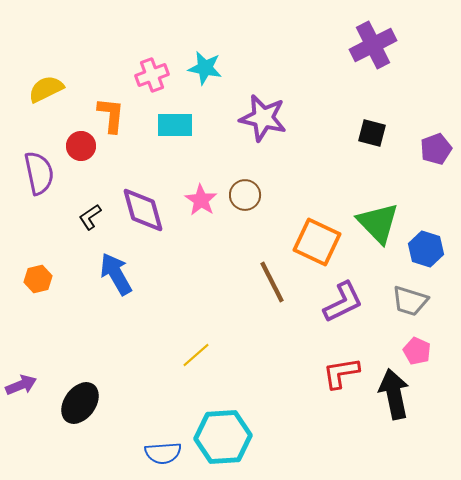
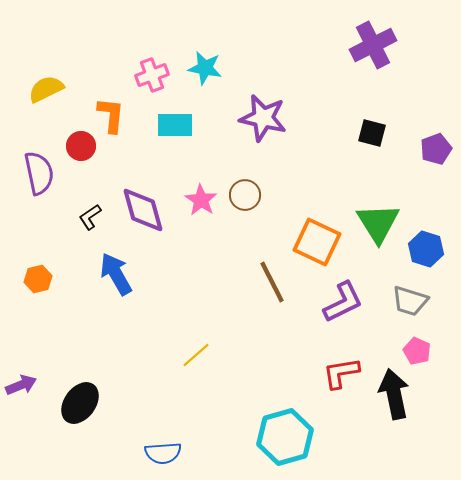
green triangle: rotated 12 degrees clockwise
cyan hexagon: moved 62 px right; rotated 12 degrees counterclockwise
